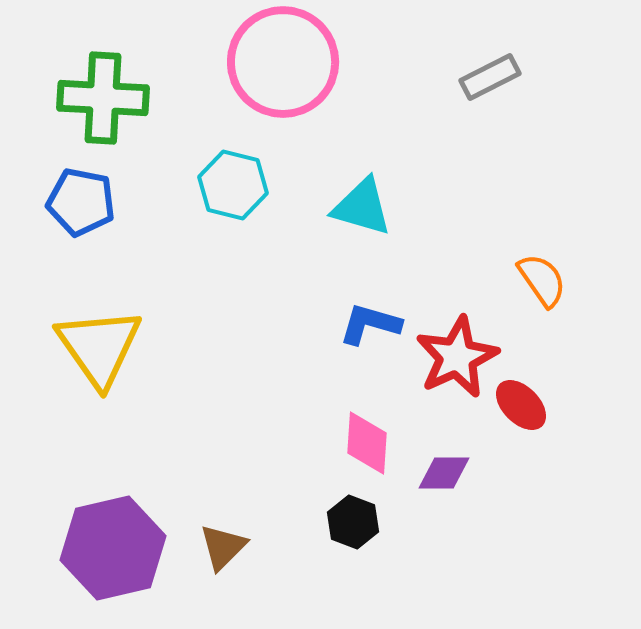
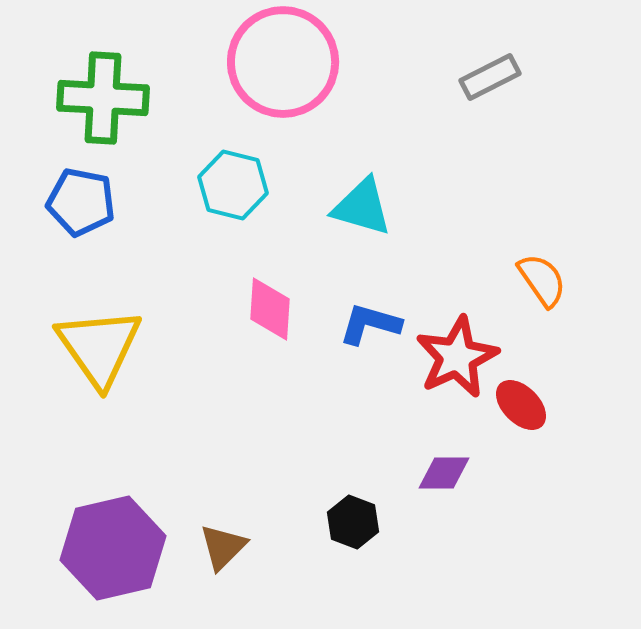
pink diamond: moved 97 px left, 134 px up
